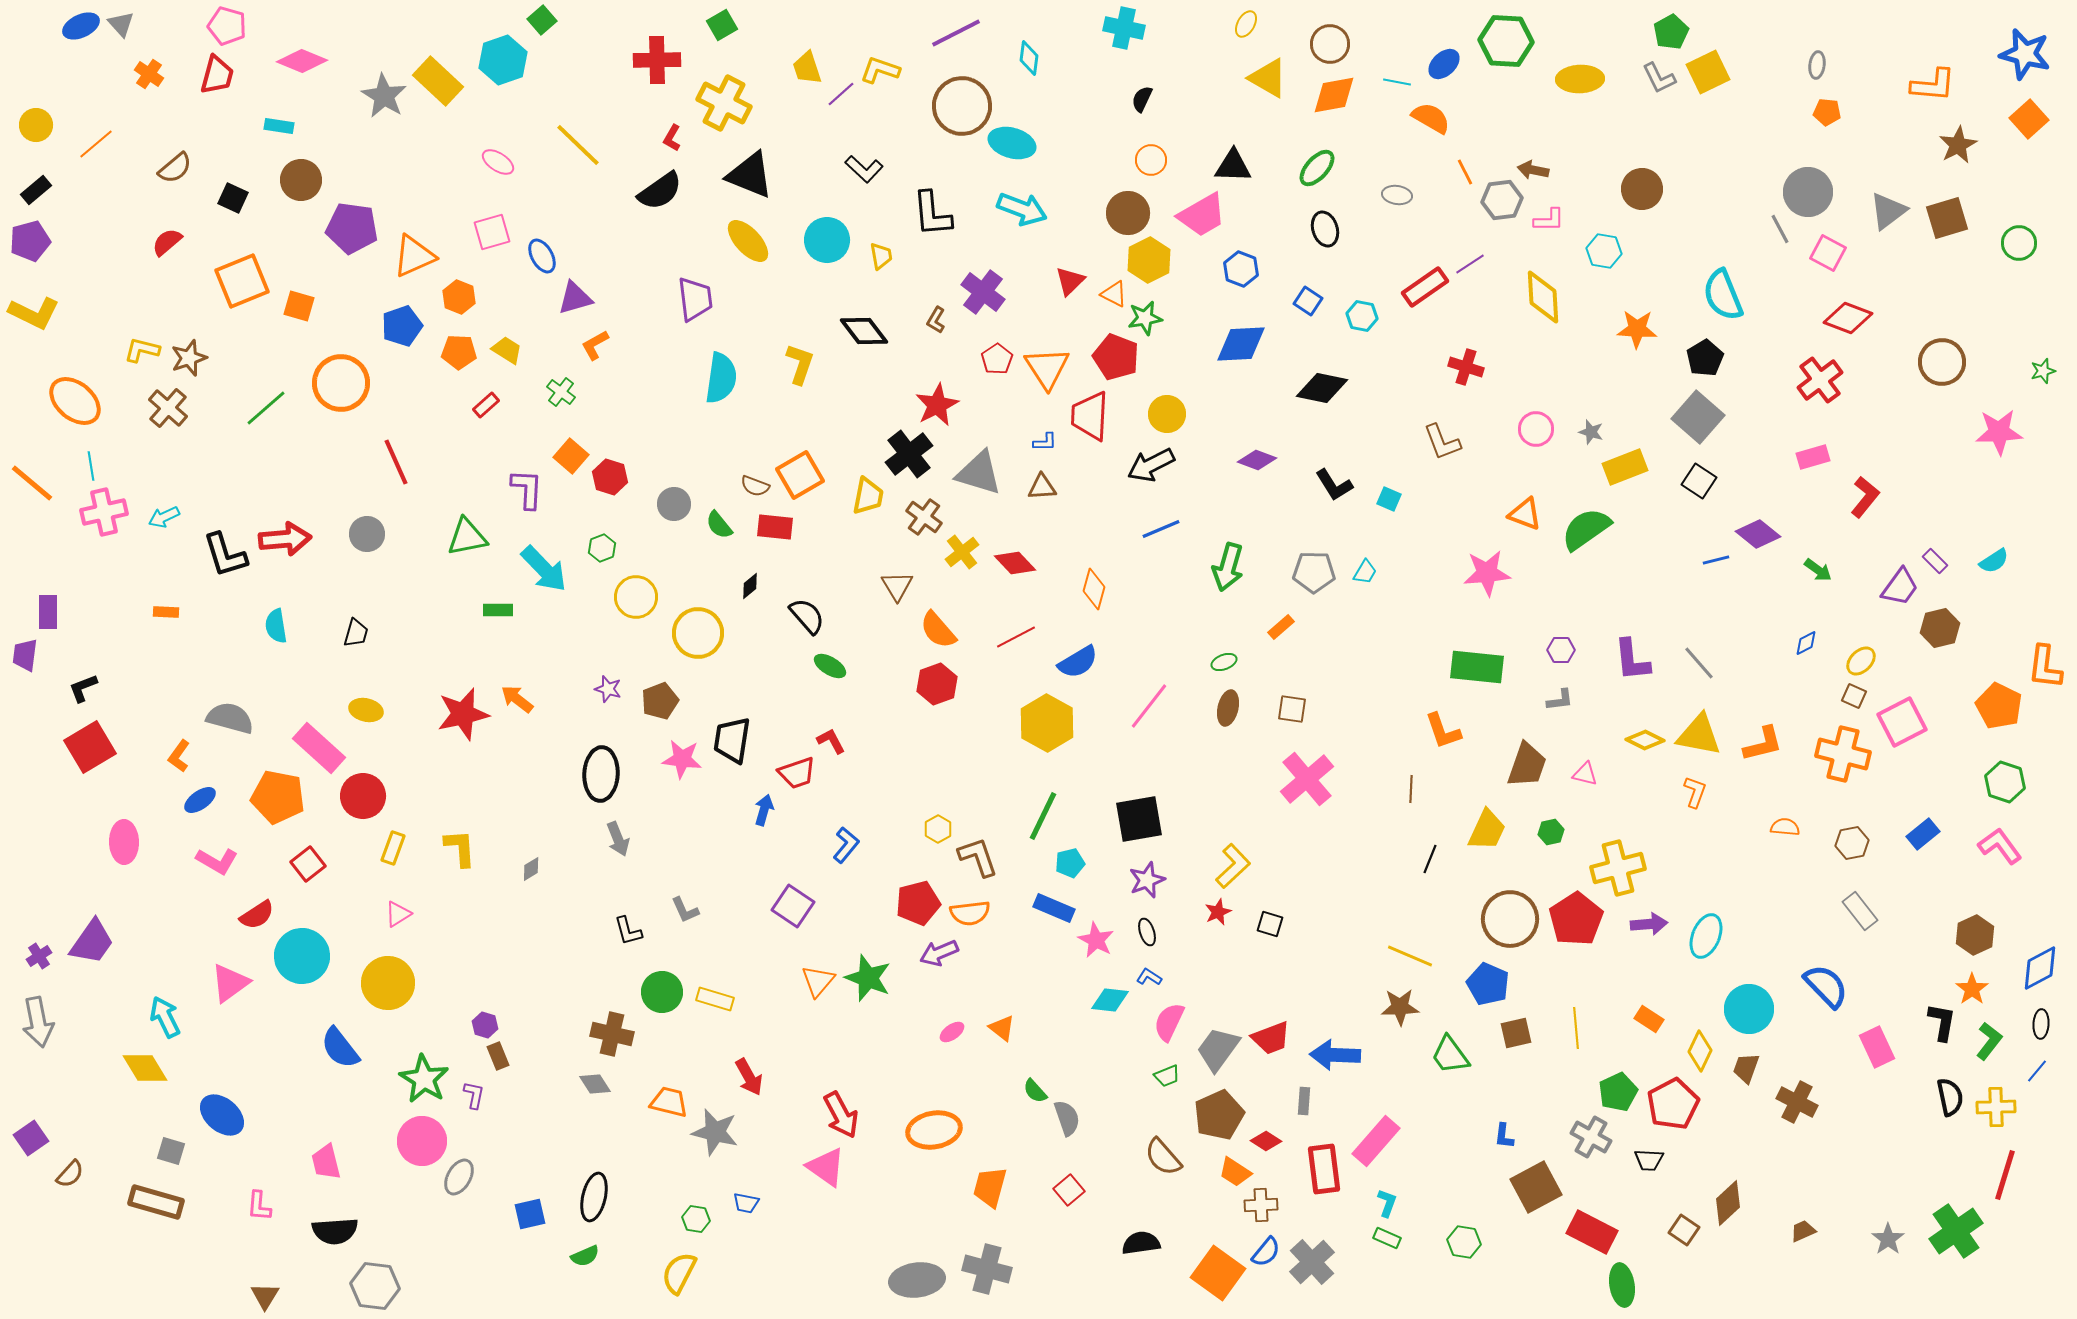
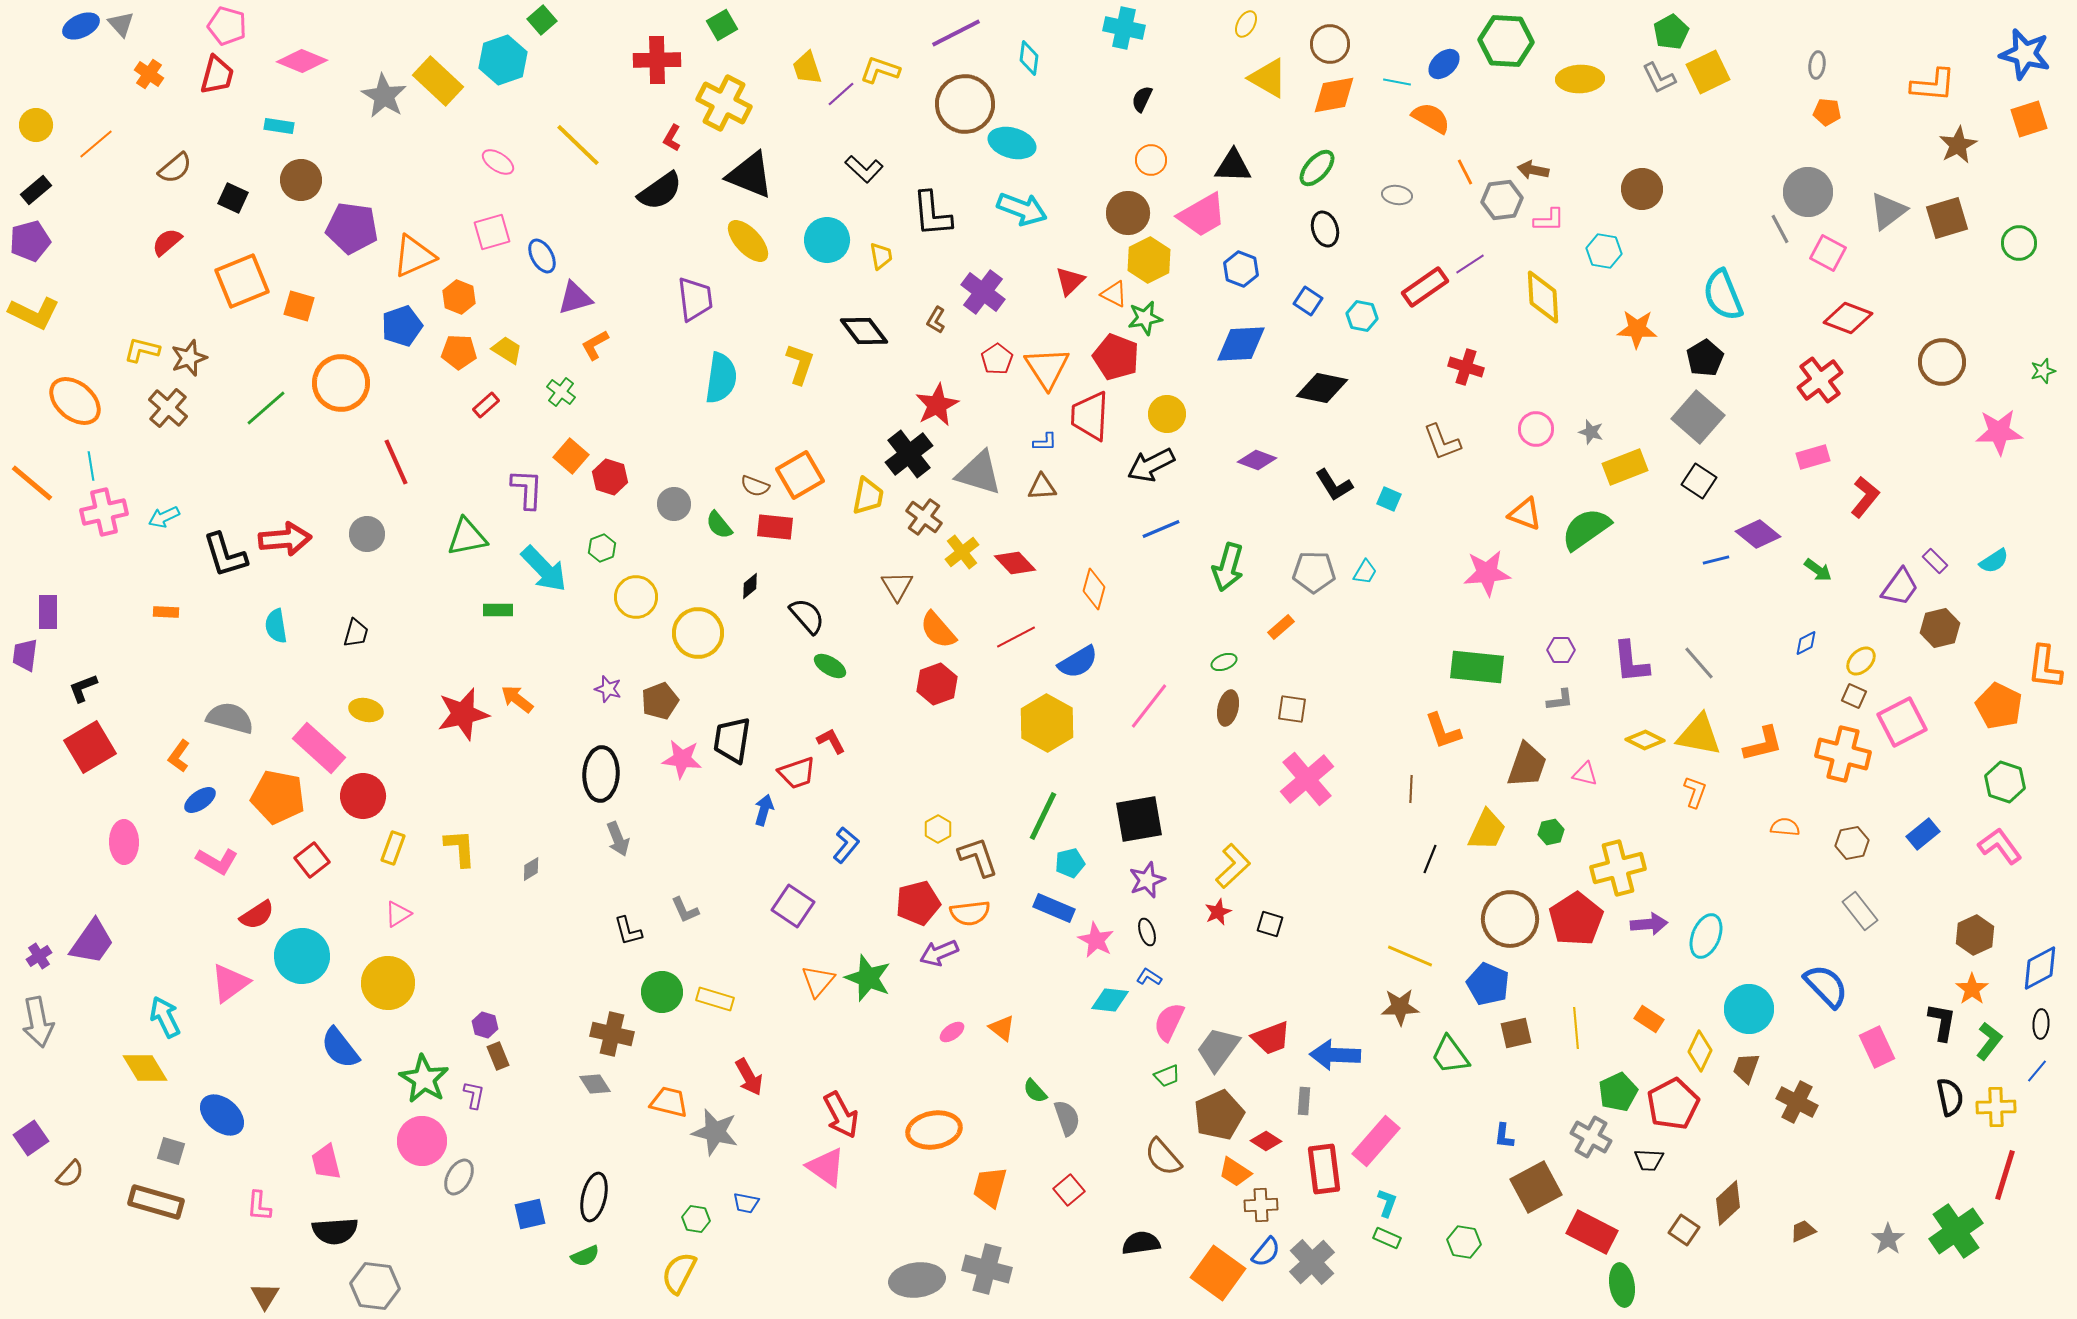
brown circle at (962, 106): moved 3 px right, 2 px up
orange square at (2029, 119): rotated 24 degrees clockwise
purple L-shape at (1632, 660): moved 1 px left, 2 px down
red square at (308, 864): moved 4 px right, 4 px up
